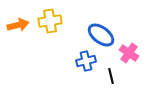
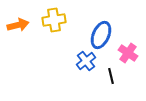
yellow cross: moved 4 px right, 1 px up
blue ellipse: rotated 76 degrees clockwise
pink cross: moved 1 px left
blue cross: rotated 24 degrees counterclockwise
